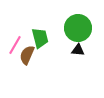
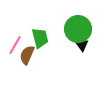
green circle: moved 1 px down
black triangle: moved 4 px right, 5 px up; rotated 48 degrees clockwise
